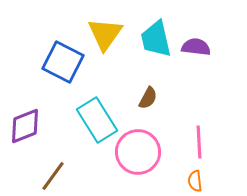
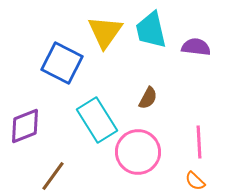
yellow triangle: moved 2 px up
cyan trapezoid: moved 5 px left, 9 px up
blue square: moved 1 px left, 1 px down
orange semicircle: rotated 40 degrees counterclockwise
